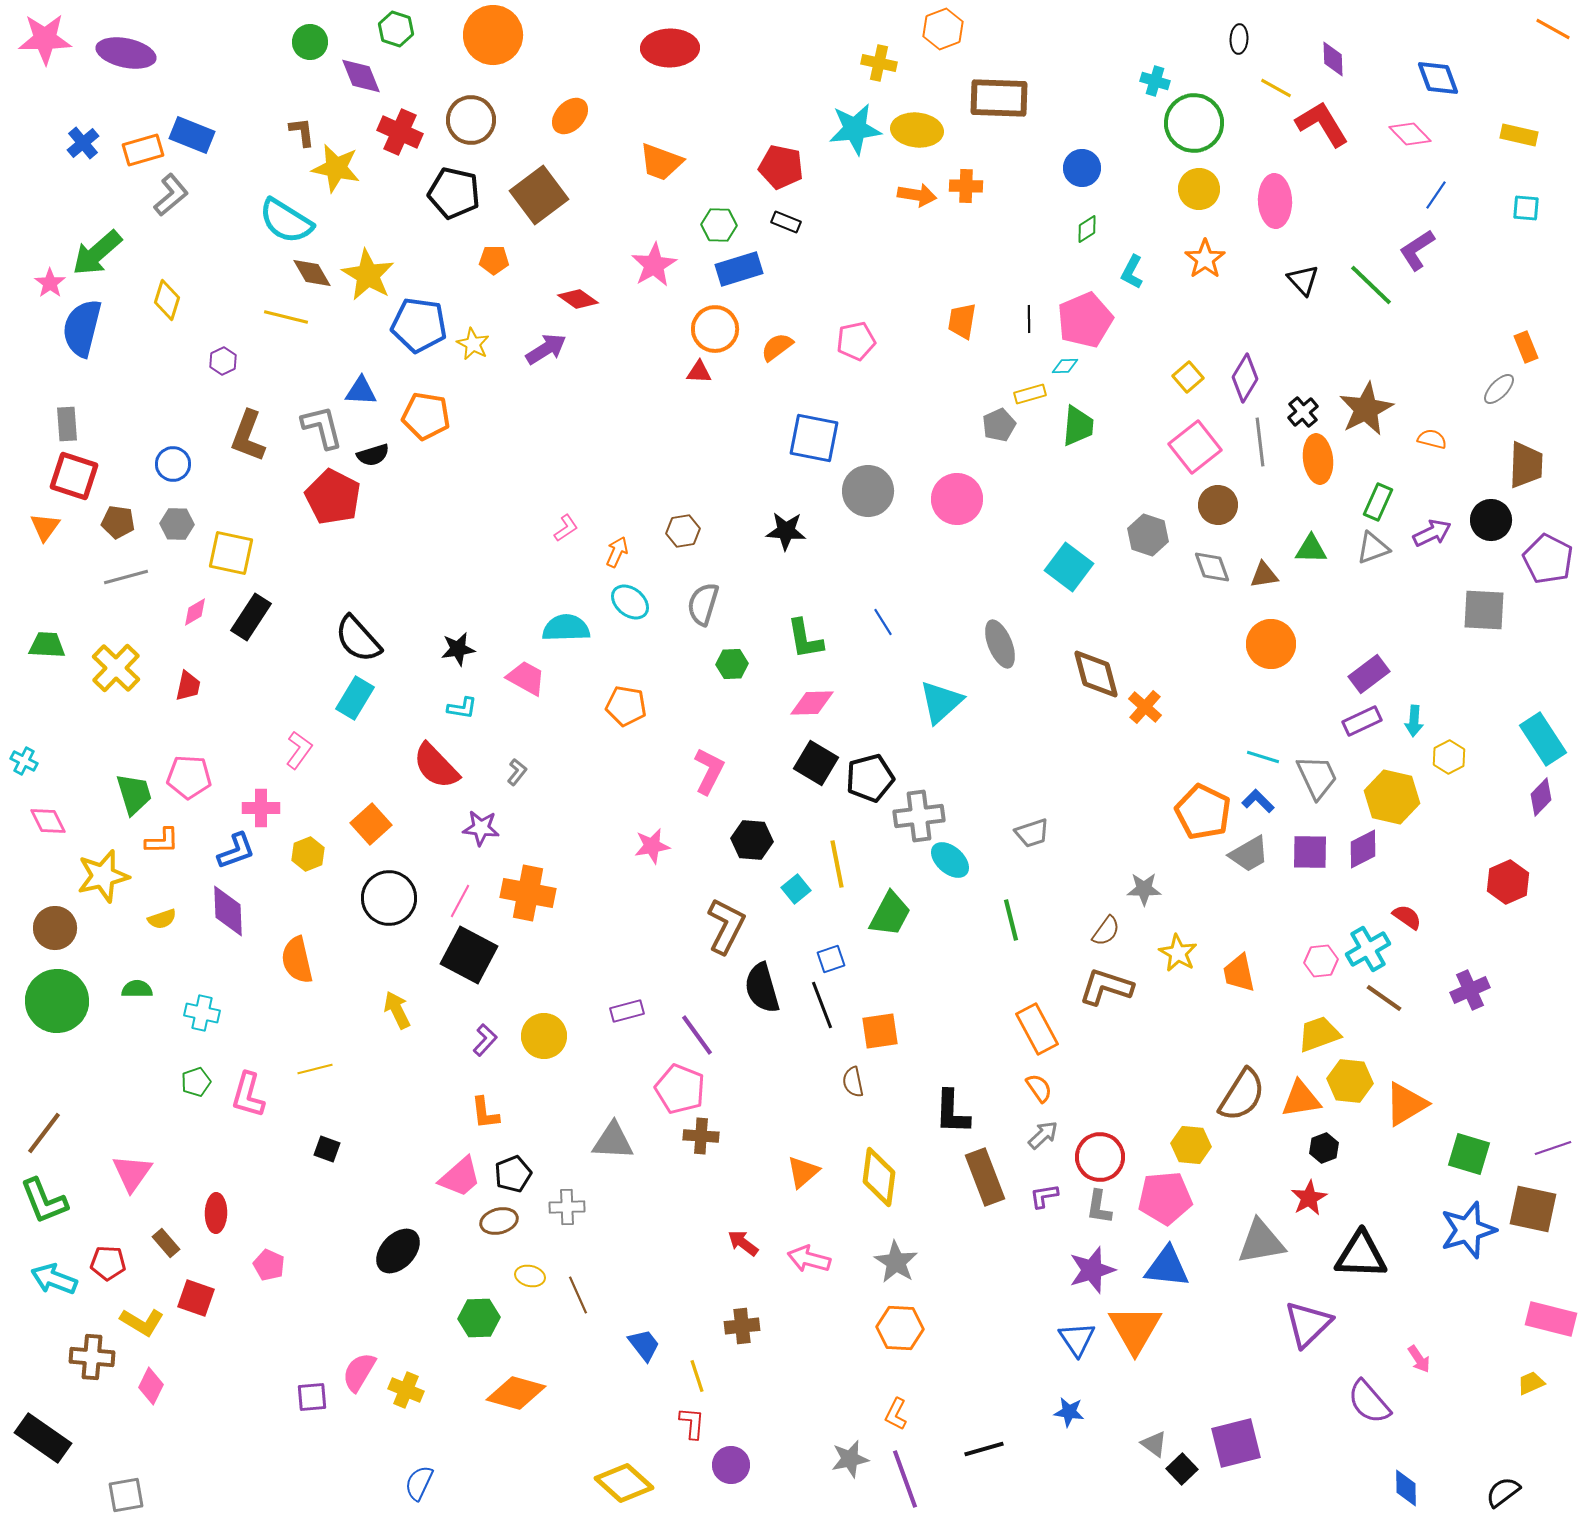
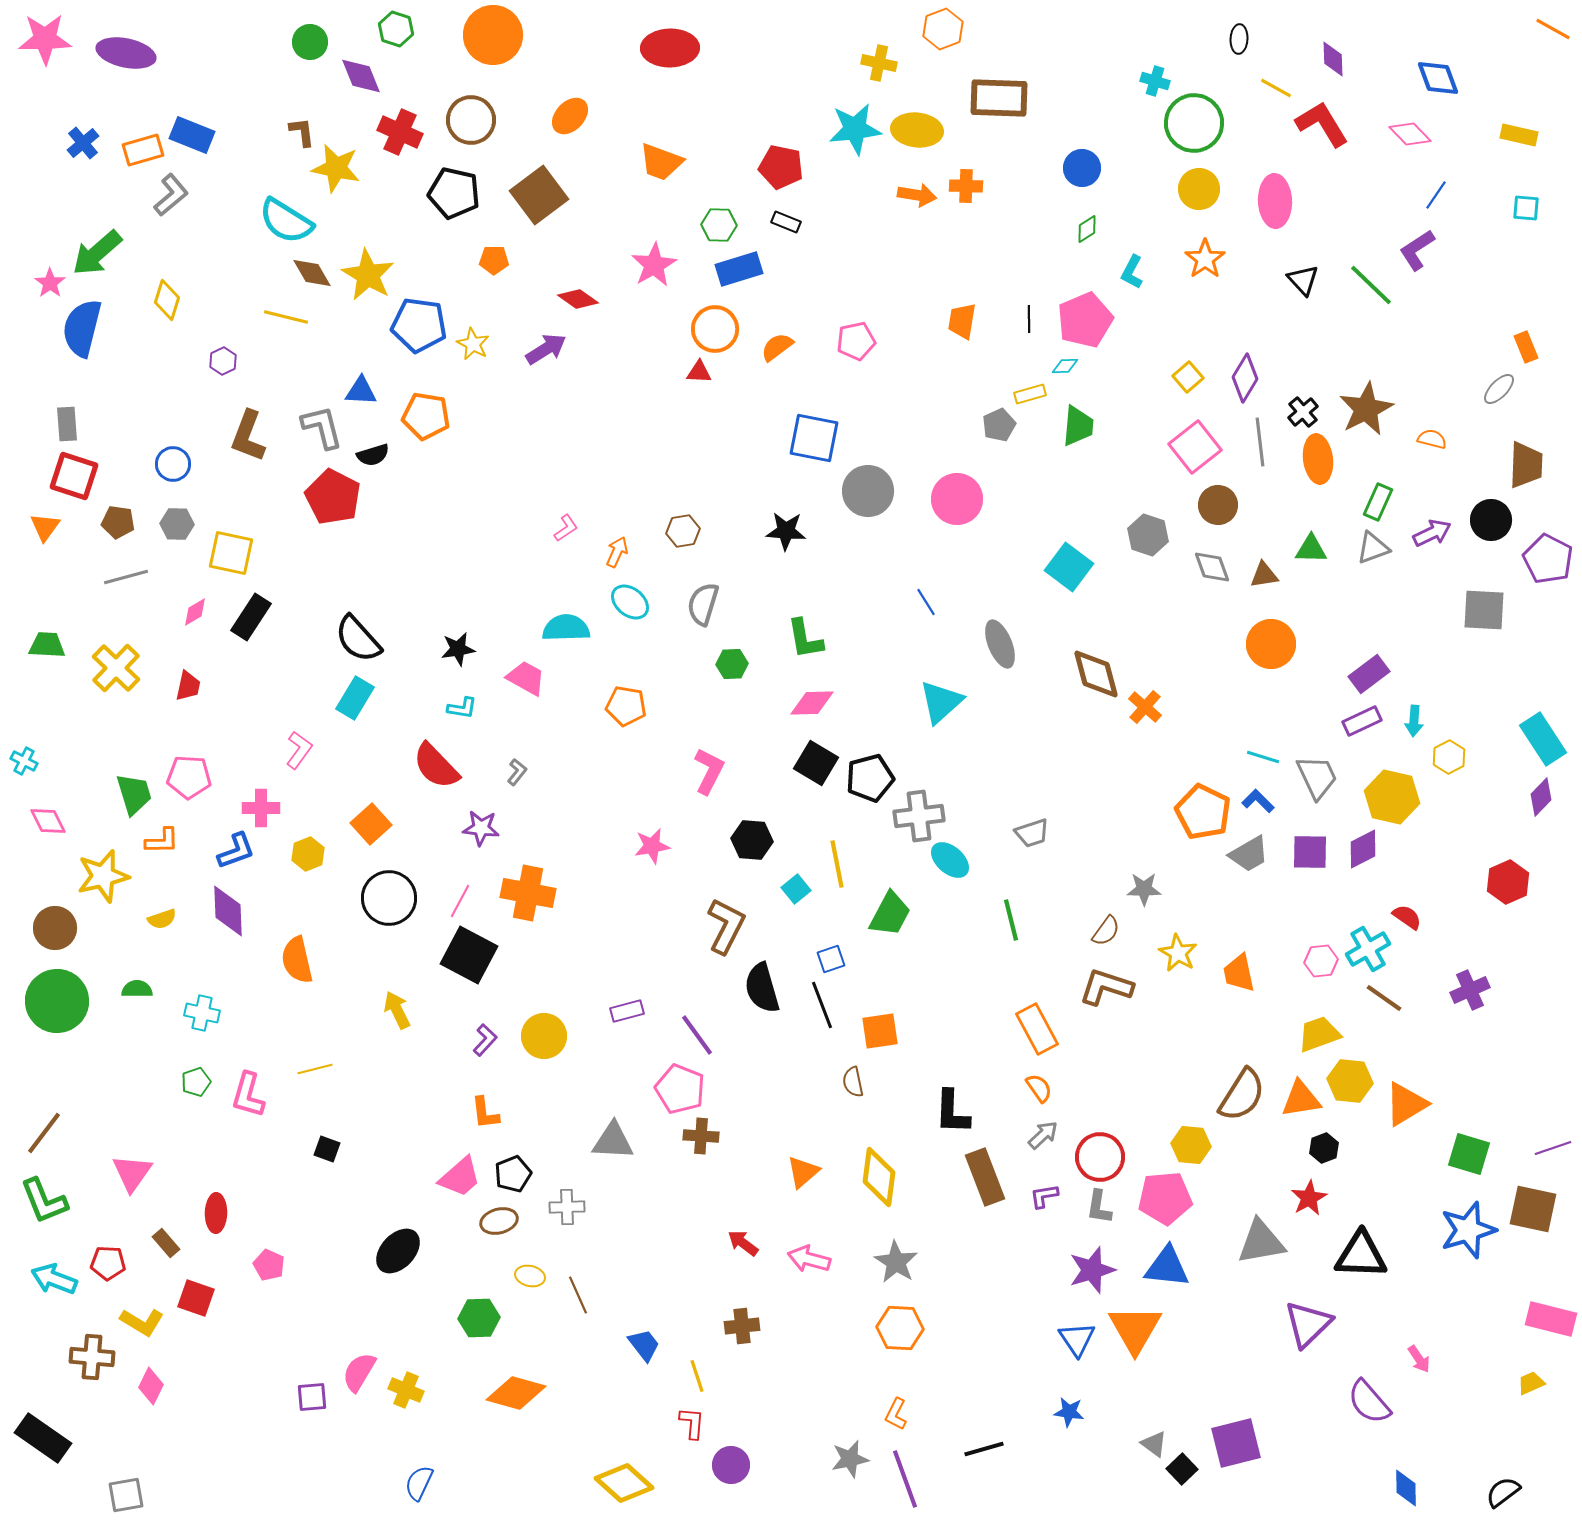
blue line at (883, 622): moved 43 px right, 20 px up
